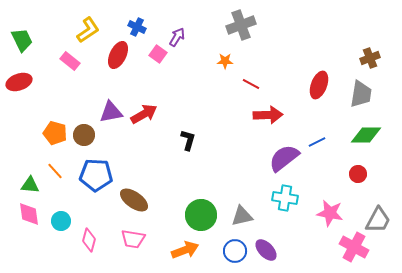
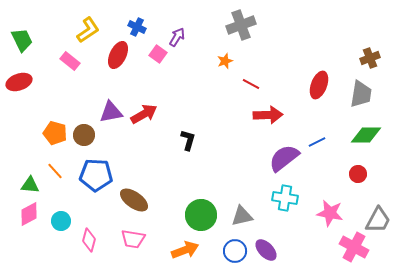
orange star at (225, 61): rotated 21 degrees counterclockwise
pink diamond at (29, 214): rotated 70 degrees clockwise
